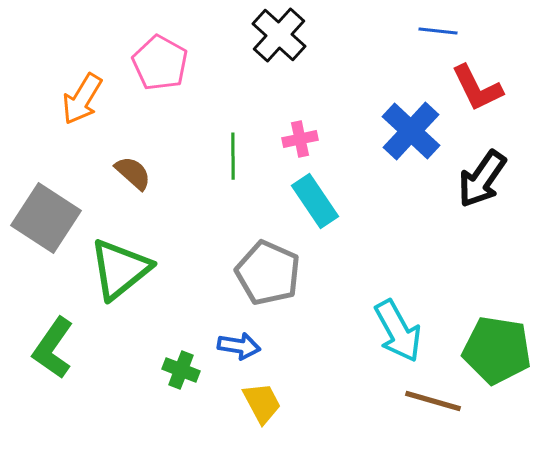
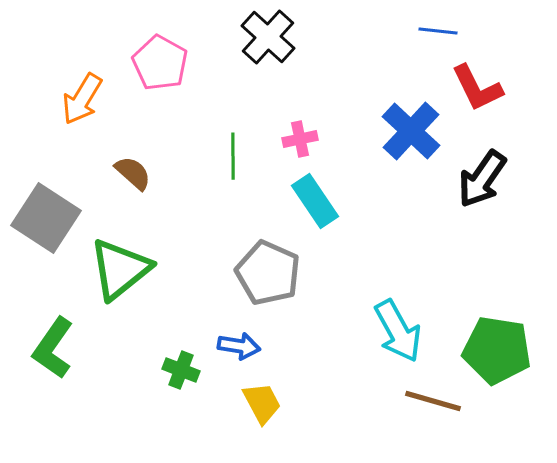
black cross: moved 11 px left, 2 px down
